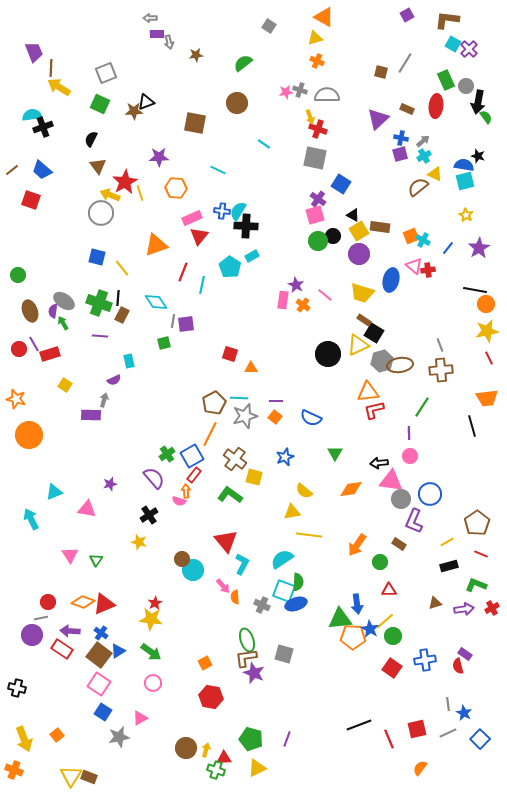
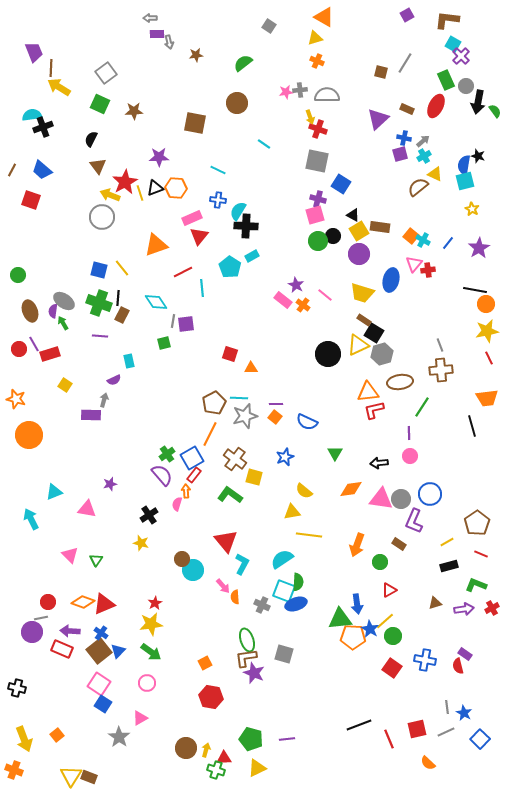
purple cross at (469, 49): moved 8 px left, 7 px down
gray square at (106, 73): rotated 15 degrees counterclockwise
gray cross at (300, 90): rotated 24 degrees counterclockwise
black triangle at (146, 102): moved 9 px right, 86 px down
red ellipse at (436, 106): rotated 20 degrees clockwise
green semicircle at (486, 117): moved 9 px right, 6 px up
blue cross at (401, 138): moved 3 px right
gray square at (315, 158): moved 2 px right, 3 px down
blue semicircle at (464, 165): rotated 90 degrees counterclockwise
brown line at (12, 170): rotated 24 degrees counterclockwise
purple cross at (318, 199): rotated 21 degrees counterclockwise
blue cross at (222, 211): moved 4 px left, 11 px up
gray circle at (101, 213): moved 1 px right, 4 px down
yellow star at (466, 215): moved 6 px right, 6 px up
orange square at (411, 236): rotated 28 degrees counterclockwise
blue line at (448, 248): moved 5 px up
blue square at (97, 257): moved 2 px right, 13 px down
pink triangle at (414, 266): moved 2 px up; rotated 30 degrees clockwise
red line at (183, 272): rotated 42 degrees clockwise
cyan line at (202, 285): moved 3 px down; rotated 18 degrees counterclockwise
pink rectangle at (283, 300): rotated 60 degrees counterclockwise
gray hexagon at (382, 361): moved 7 px up
brown ellipse at (400, 365): moved 17 px down
purple line at (276, 401): moved 3 px down
blue semicircle at (311, 418): moved 4 px left, 4 px down
blue square at (192, 456): moved 2 px down
purple semicircle at (154, 478): moved 8 px right, 3 px up
pink triangle at (391, 481): moved 10 px left, 18 px down
pink semicircle at (179, 501): moved 2 px left, 3 px down; rotated 88 degrees clockwise
yellow star at (139, 542): moved 2 px right, 1 px down
orange arrow at (357, 545): rotated 15 degrees counterclockwise
pink triangle at (70, 555): rotated 12 degrees counterclockwise
red triangle at (389, 590): rotated 28 degrees counterclockwise
yellow star at (151, 619): moved 5 px down; rotated 15 degrees counterclockwise
purple circle at (32, 635): moved 3 px up
red rectangle at (62, 649): rotated 10 degrees counterclockwise
blue triangle at (118, 651): rotated 14 degrees counterclockwise
brown square at (99, 655): moved 4 px up; rotated 15 degrees clockwise
blue cross at (425, 660): rotated 20 degrees clockwise
pink circle at (153, 683): moved 6 px left
gray line at (448, 704): moved 1 px left, 3 px down
blue square at (103, 712): moved 8 px up
gray line at (448, 733): moved 2 px left, 1 px up
gray star at (119, 737): rotated 25 degrees counterclockwise
purple line at (287, 739): rotated 63 degrees clockwise
orange semicircle at (420, 768): moved 8 px right, 5 px up; rotated 84 degrees counterclockwise
